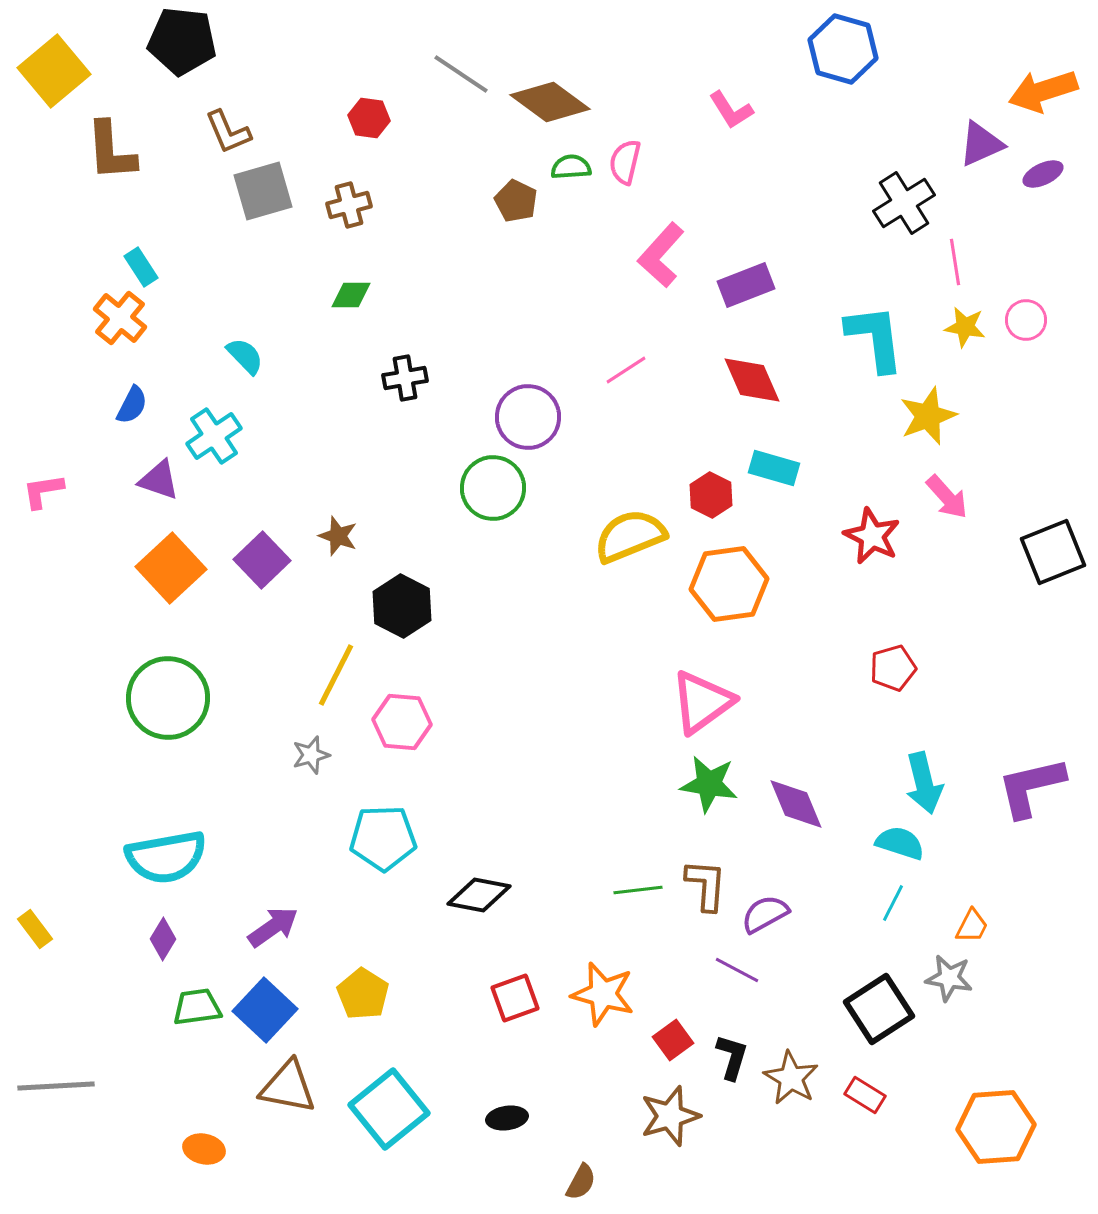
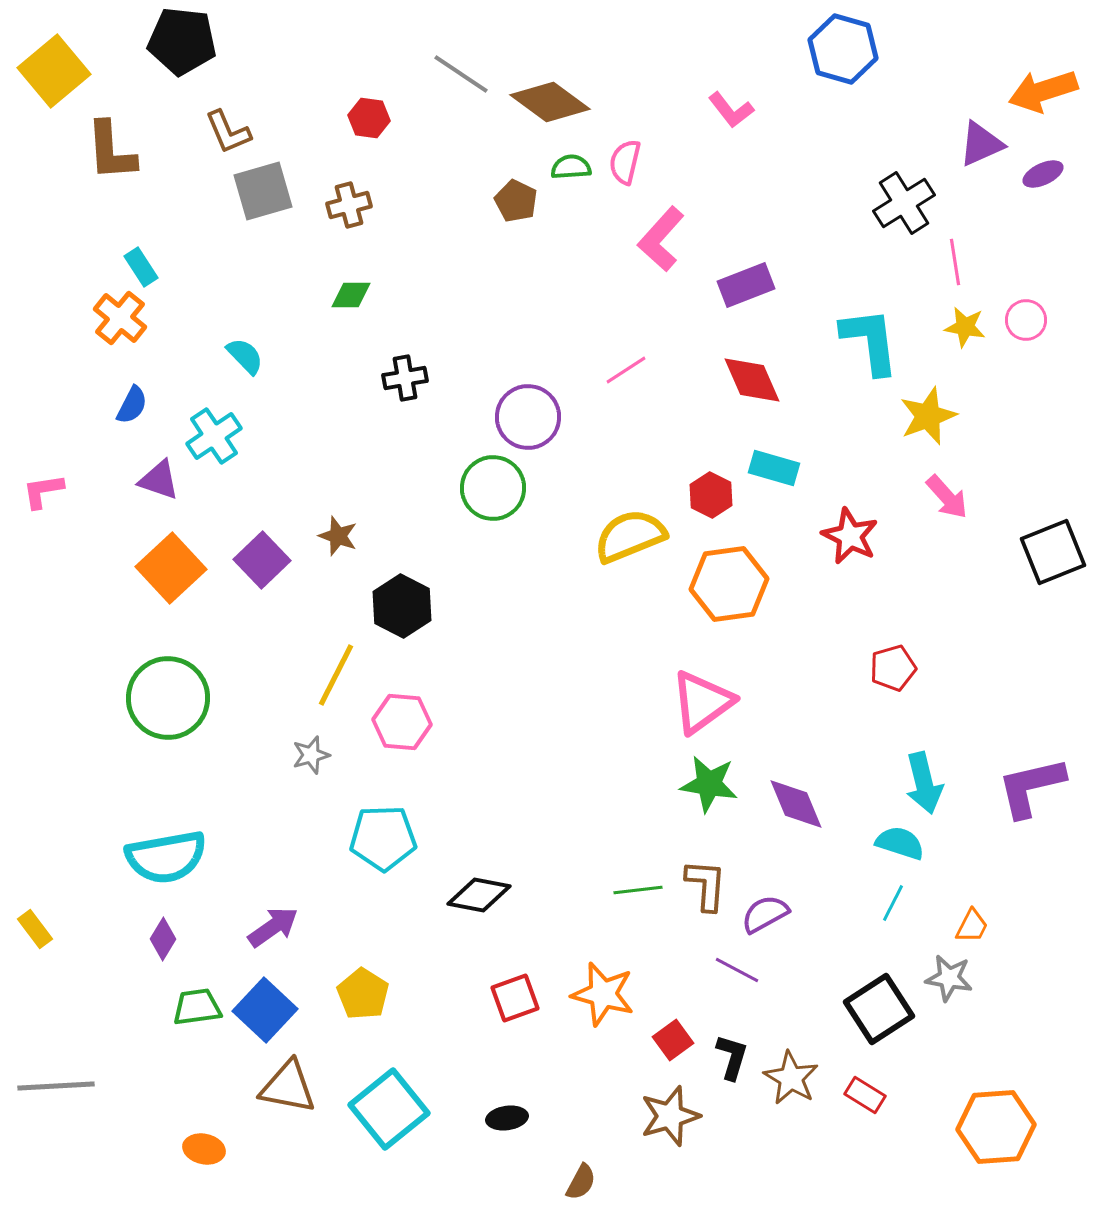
pink L-shape at (731, 110): rotated 6 degrees counterclockwise
pink L-shape at (661, 255): moved 16 px up
cyan L-shape at (875, 338): moved 5 px left, 3 px down
red star at (872, 536): moved 22 px left
